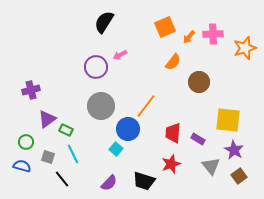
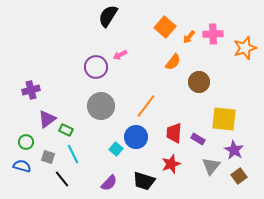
black semicircle: moved 4 px right, 6 px up
orange square: rotated 25 degrees counterclockwise
yellow square: moved 4 px left, 1 px up
blue circle: moved 8 px right, 8 px down
red trapezoid: moved 1 px right
gray triangle: rotated 18 degrees clockwise
